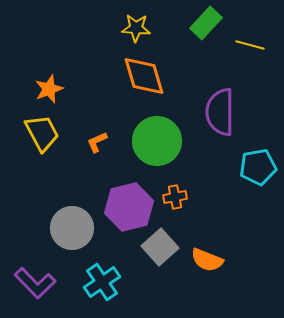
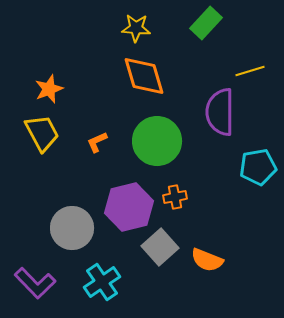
yellow line: moved 26 px down; rotated 32 degrees counterclockwise
